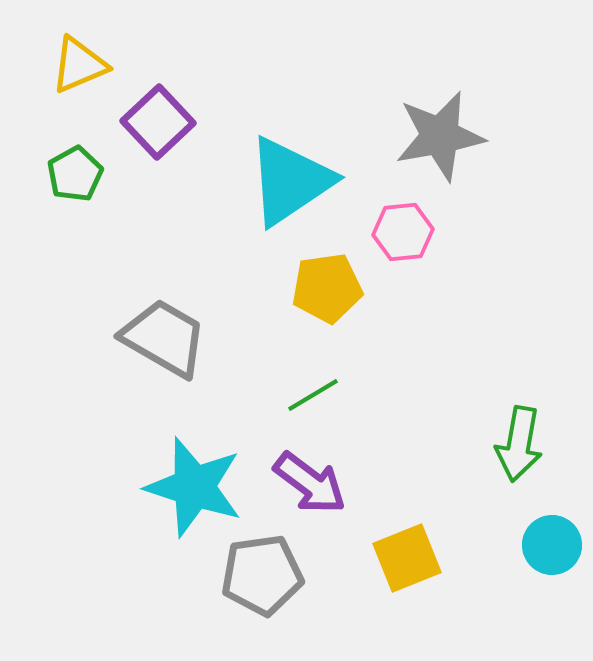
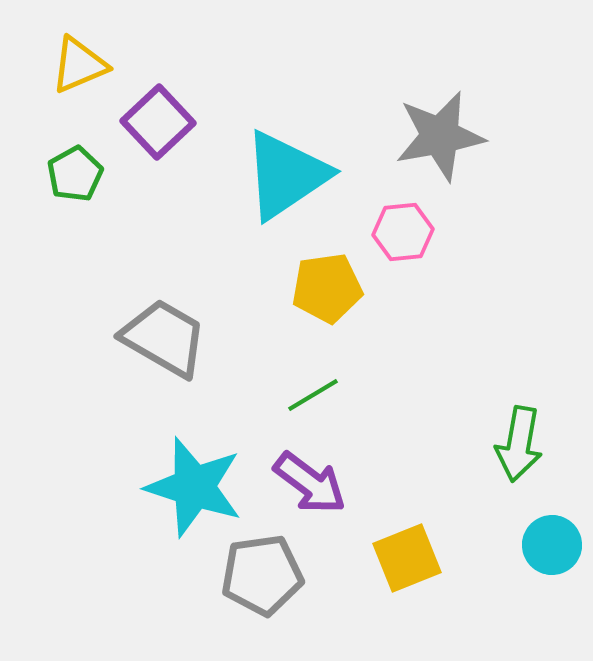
cyan triangle: moved 4 px left, 6 px up
